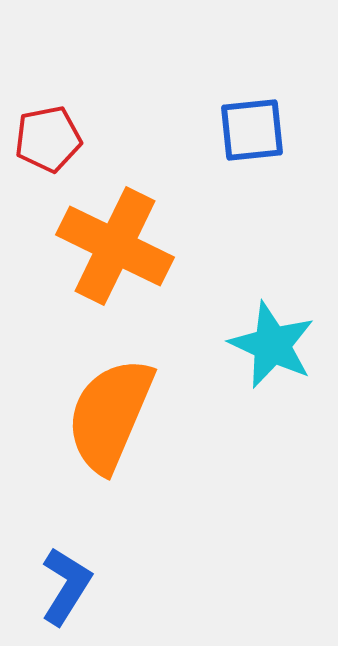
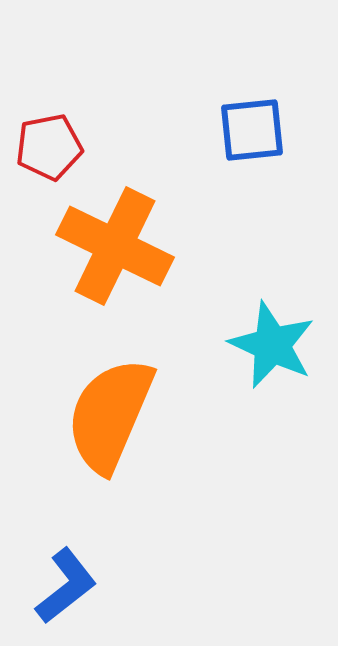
red pentagon: moved 1 px right, 8 px down
blue L-shape: rotated 20 degrees clockwise
